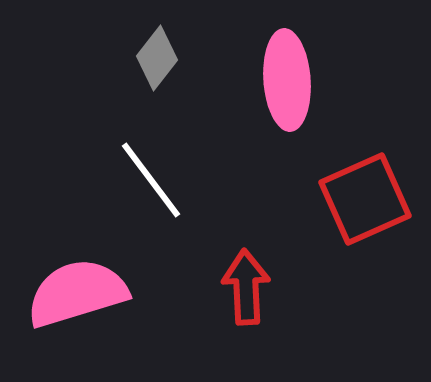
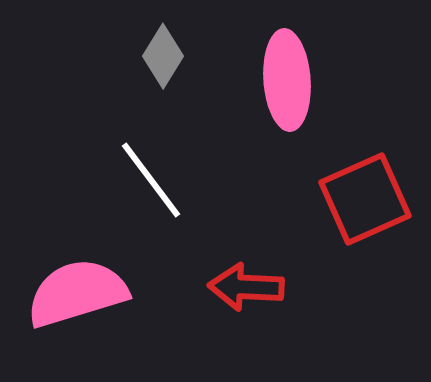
gray diamond: moved 6 px right, 2 px up; rotated 6 degrees counterclockwise
red arrow: rotated 84 degrees counterclockwise
